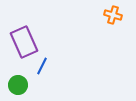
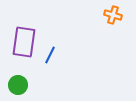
purple rectangle: rotated 32 degrees clockwise
blue line: moved 8 px right, 11 px up
